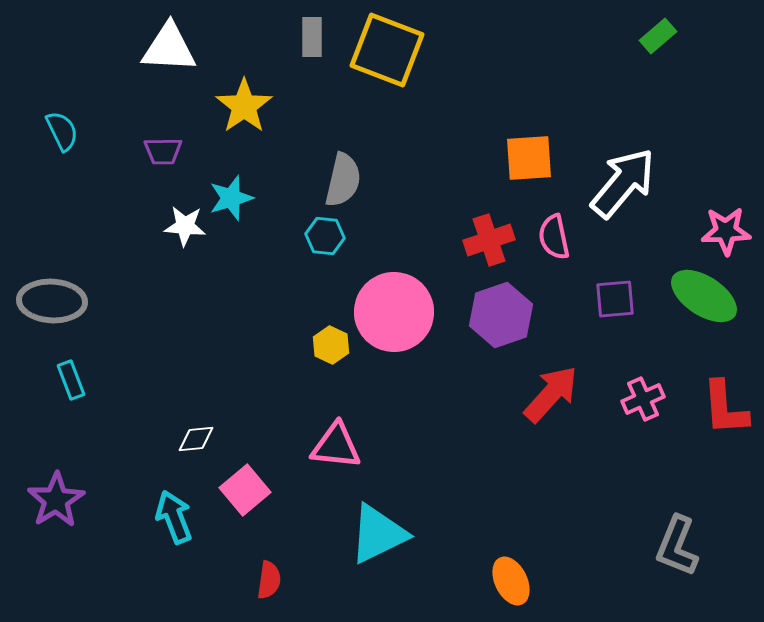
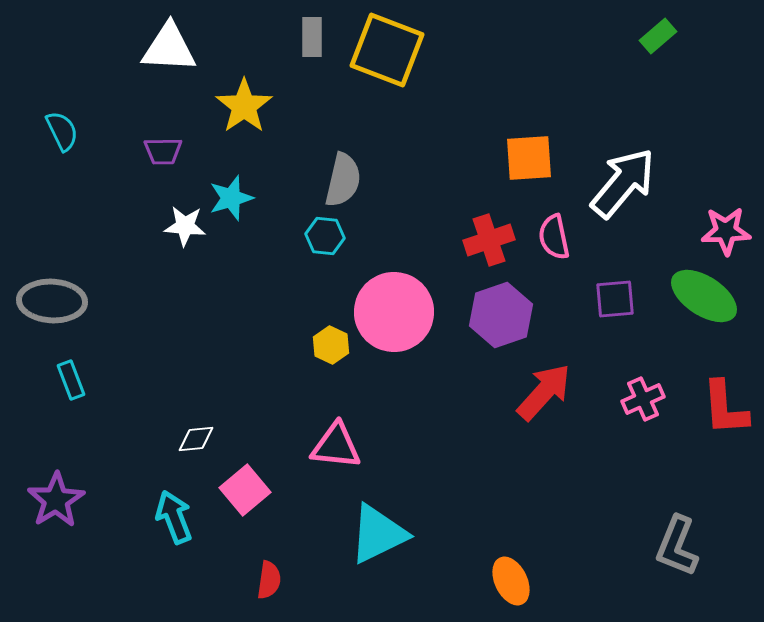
red arrow: moved 7 px left, 2 px up
